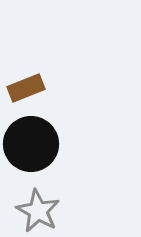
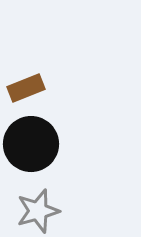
gray star: rotated 27 degrees clockwise
